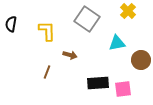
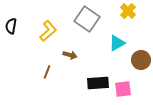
black semicircle: moved 2 px down
yellow L-shape: moved 1 px right; rotated 50 degrees clockwise
cyan triangle: rotated 18 degrees counterclockwise
